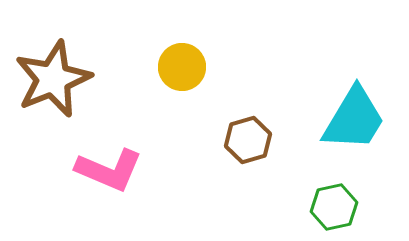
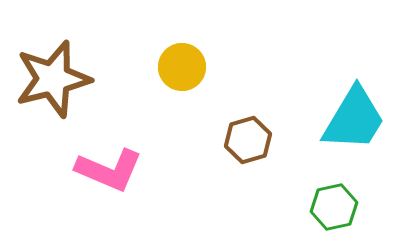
brown star: rotated 8 degrees clockwise
